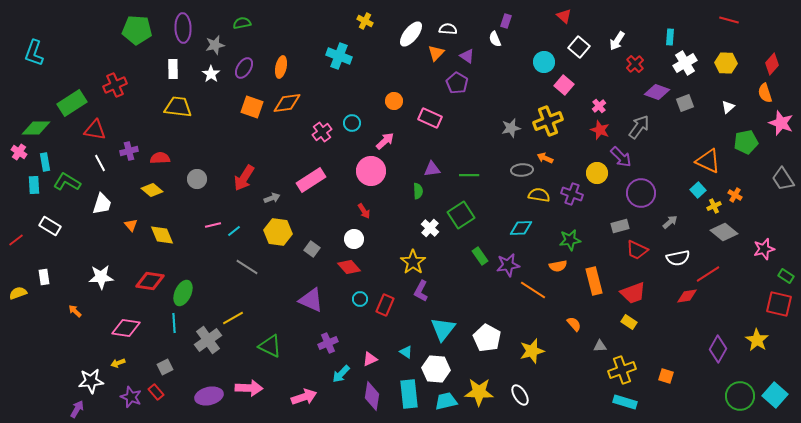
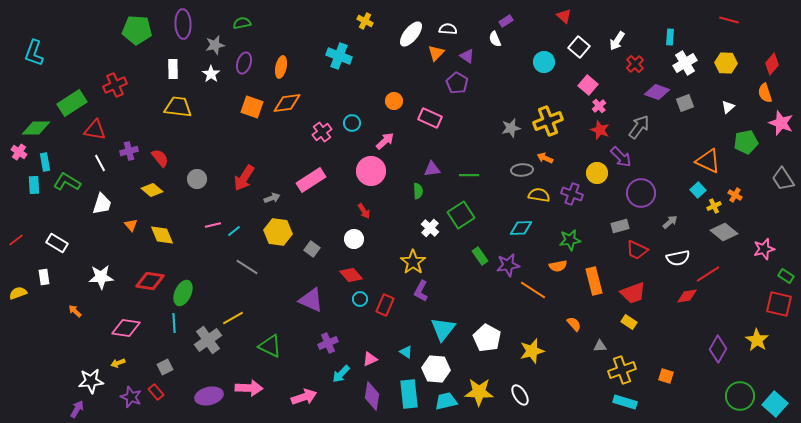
purple rectangle at (506, 21): rotated 40 degrees clockwise
purple ellipse at (183, 28): moved 4 px up
purple ellipse at (244, 68): moved 5 px up; rotated 15 degrees counterclockwise
pink square at (564, 85): moved 24 px right
red semicircle at (160, 158): rotated 54 degrees clockwise
white rectangle at (50, 226): moved 7 px right, 17 px down
red diamond at (349, 267): moved 2 px right, 8 px down
cyan square at (775, 395): moved 9 px down
